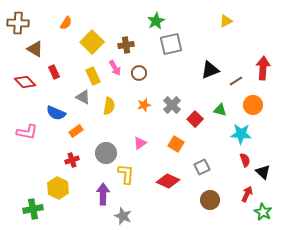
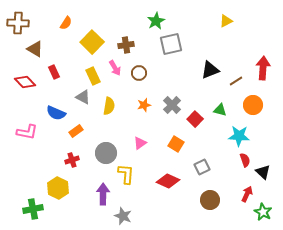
cyan star at (241, 134): moved 2 px left, 2 px down
